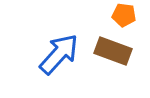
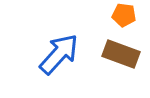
brown rectangle: moved 8 px right, 3 px down
